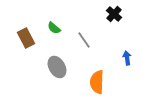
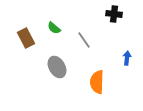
black cross: rotated 35 degrees counterclockwise
blue arrow: rotated 16 degrees clockwise
